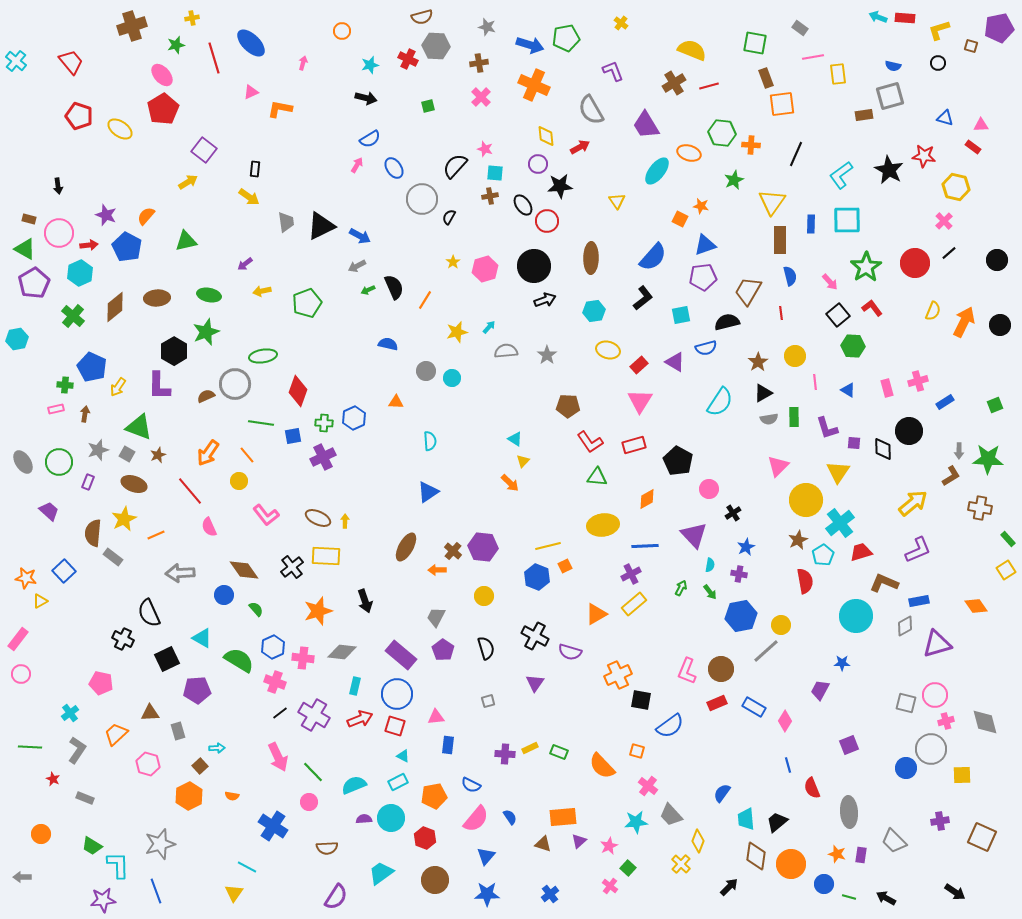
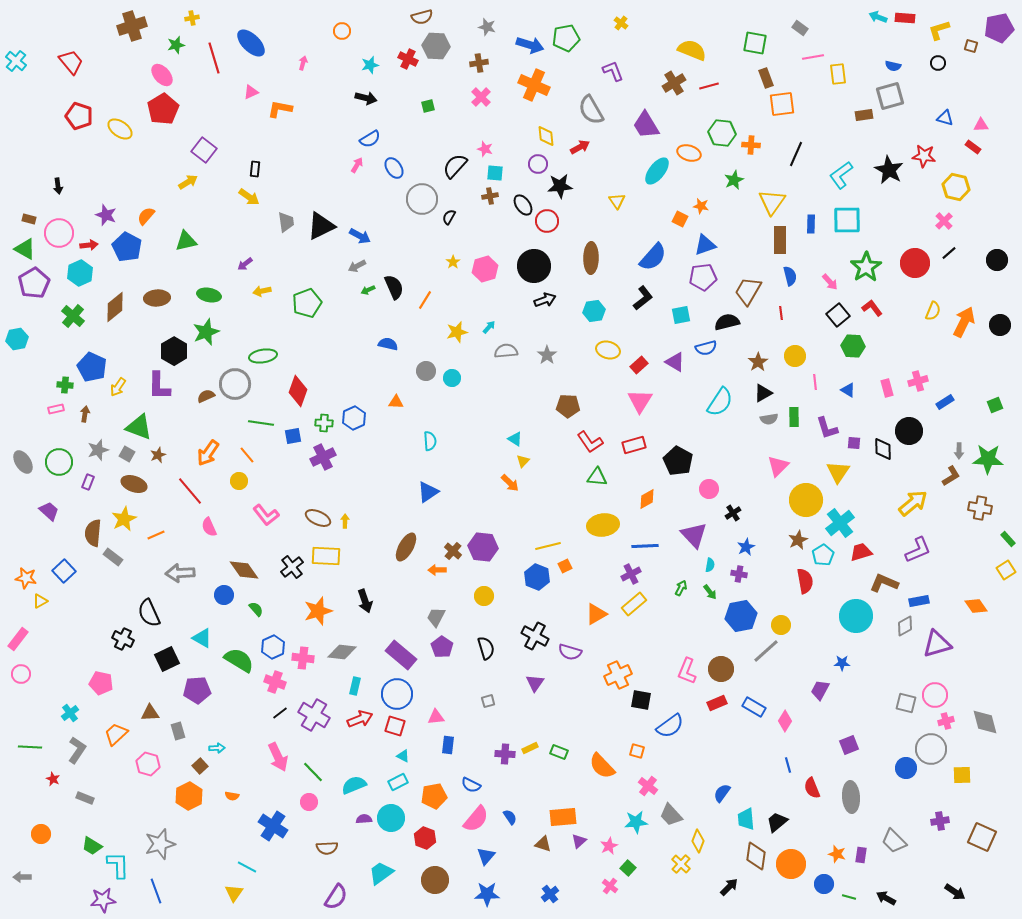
purple pentagon at (443, 650): moved 1 px left, 3 px up
gray ellipse at (849, 812): moved 2 px right, 15 px up
